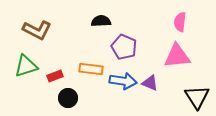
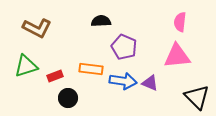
brown L-shape: moved 2 px up
black triangle: rotated 12 degrees counterclockwise
